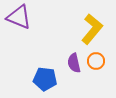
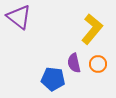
purple triangle: rotated 16 degrees clockwise
orange circle: moved 2 px right, 3 px down
blue pentagon: moved 8 px right
